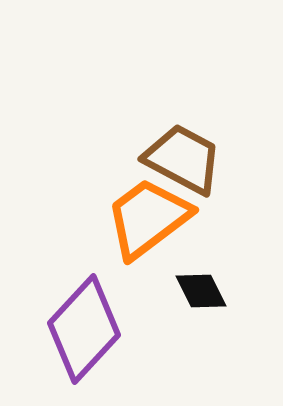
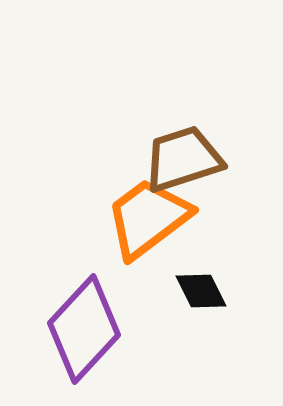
brown trapezoid: rotated 46 degrees counterclockwise
